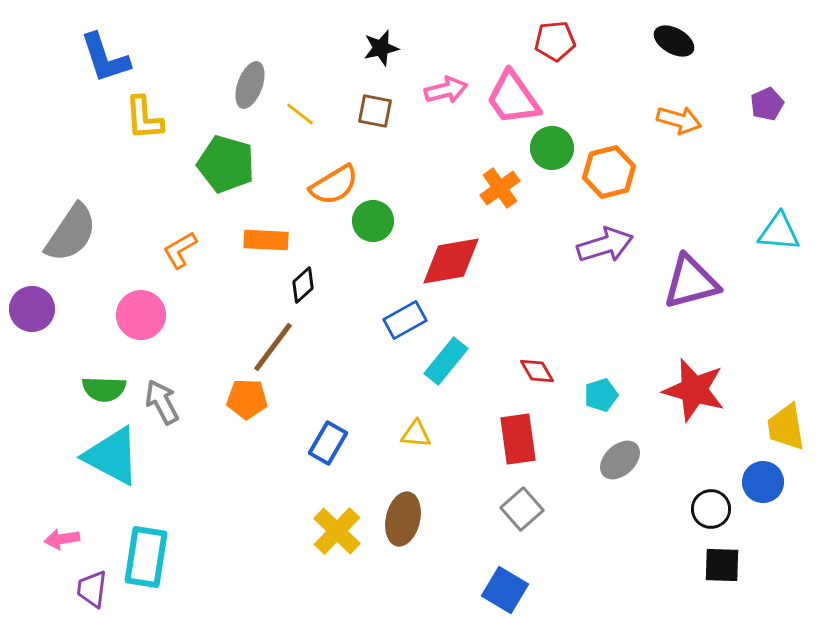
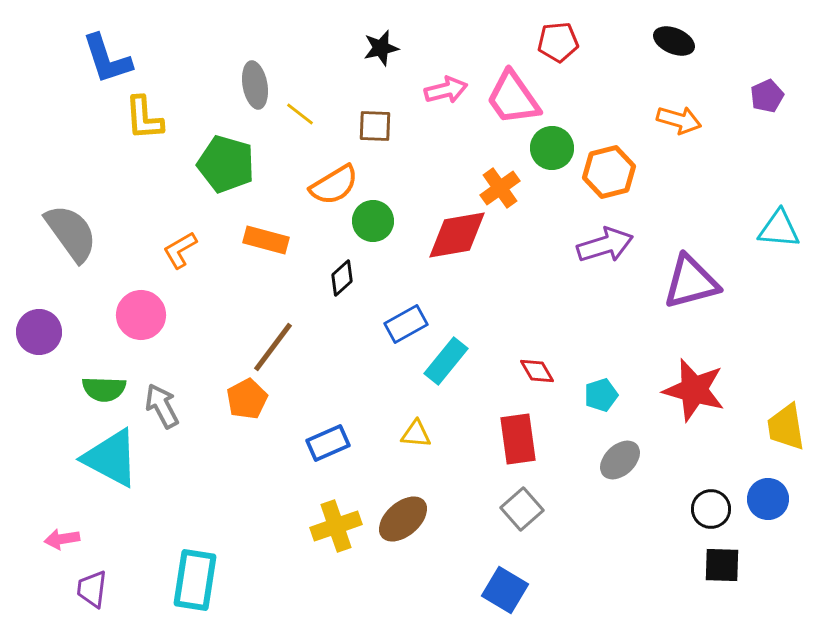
red pentagon at (555, 41): moved 3 px right, 1 px down
black ellipse at (674, 41): rotated 6 degrees counterclockwise
blue L-shape at (105, 58): moved 2 px right, 1 px down
gray ellipse at (250, 85): moved 5 px right; rotated 30 degrees counterclockwise
purple pentagon at (767, 104): moved 8 px up
brown square at (375, 111): moved 15 px down; rotated 9 degrees counterclockwise
cyan triangle at (779, 232): moved 3 px up
gray semicircle at (71, 233): rotated 70 degrees counterclockwise
orange rectangle at (266, 240): rotated 12 degrees clockwise
red diamond at (451, 261): moved 6 px right, 26 px up
black diamond at (303, 285): moved 39 px right, 7 px up
purple circle at (32, 309): moved 7 px right, 23 px down
blue rectangle at (405, 320): moved 1 px right, 4 px down
orange pentagon at (247, 399): rotated 30 degrees counterclockwise
gray arrow at (162, 402): moved 4 px down
blue rectangle at (328, 443): rotated 36 degrees clockwise
cyan triangle at (112, 456): moved 1 px left, 2 px down
blue circle at (763, 482): moved 5 px right, 17 px down
brown ellipse at (403, 519): rotated 36 degrees clockwise
yellow cross at (337, 531): moved 1 px left, 5 px up; rotated 27 degrees clockwise
cyan rectangle at (146, 557): moved 49 px right, 23 px down
